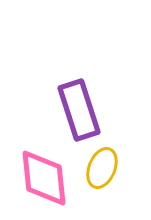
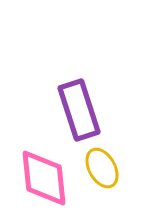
yellow ellipse: rotated 51 degrees counterclockwise
